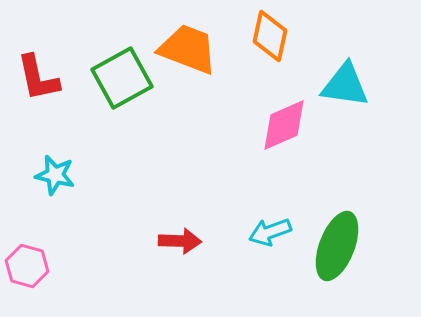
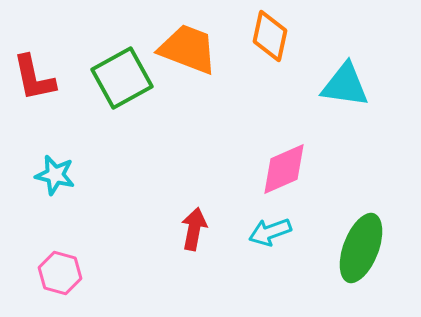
red L-shape: moved 4 px left
pink diamond: moved 44 px down
red arrow: moved 14 px right, 12 px up; rotated 81 degrees counterclockwise
green ellipse: moved 24 px right, 2 px down
pink hexagon: moved 33 px right, 7 px down
